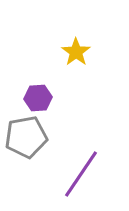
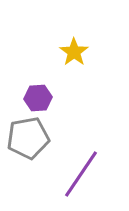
yellow star: moved 2 px left
gray pentagon: moved 2 px right, 1 px down
